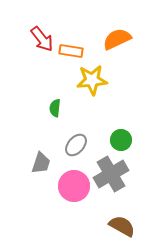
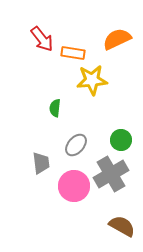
orange rectangle: moved 2 px right, 2 px down
gray trapezoid: rotated 25 degrees counterclockwise
